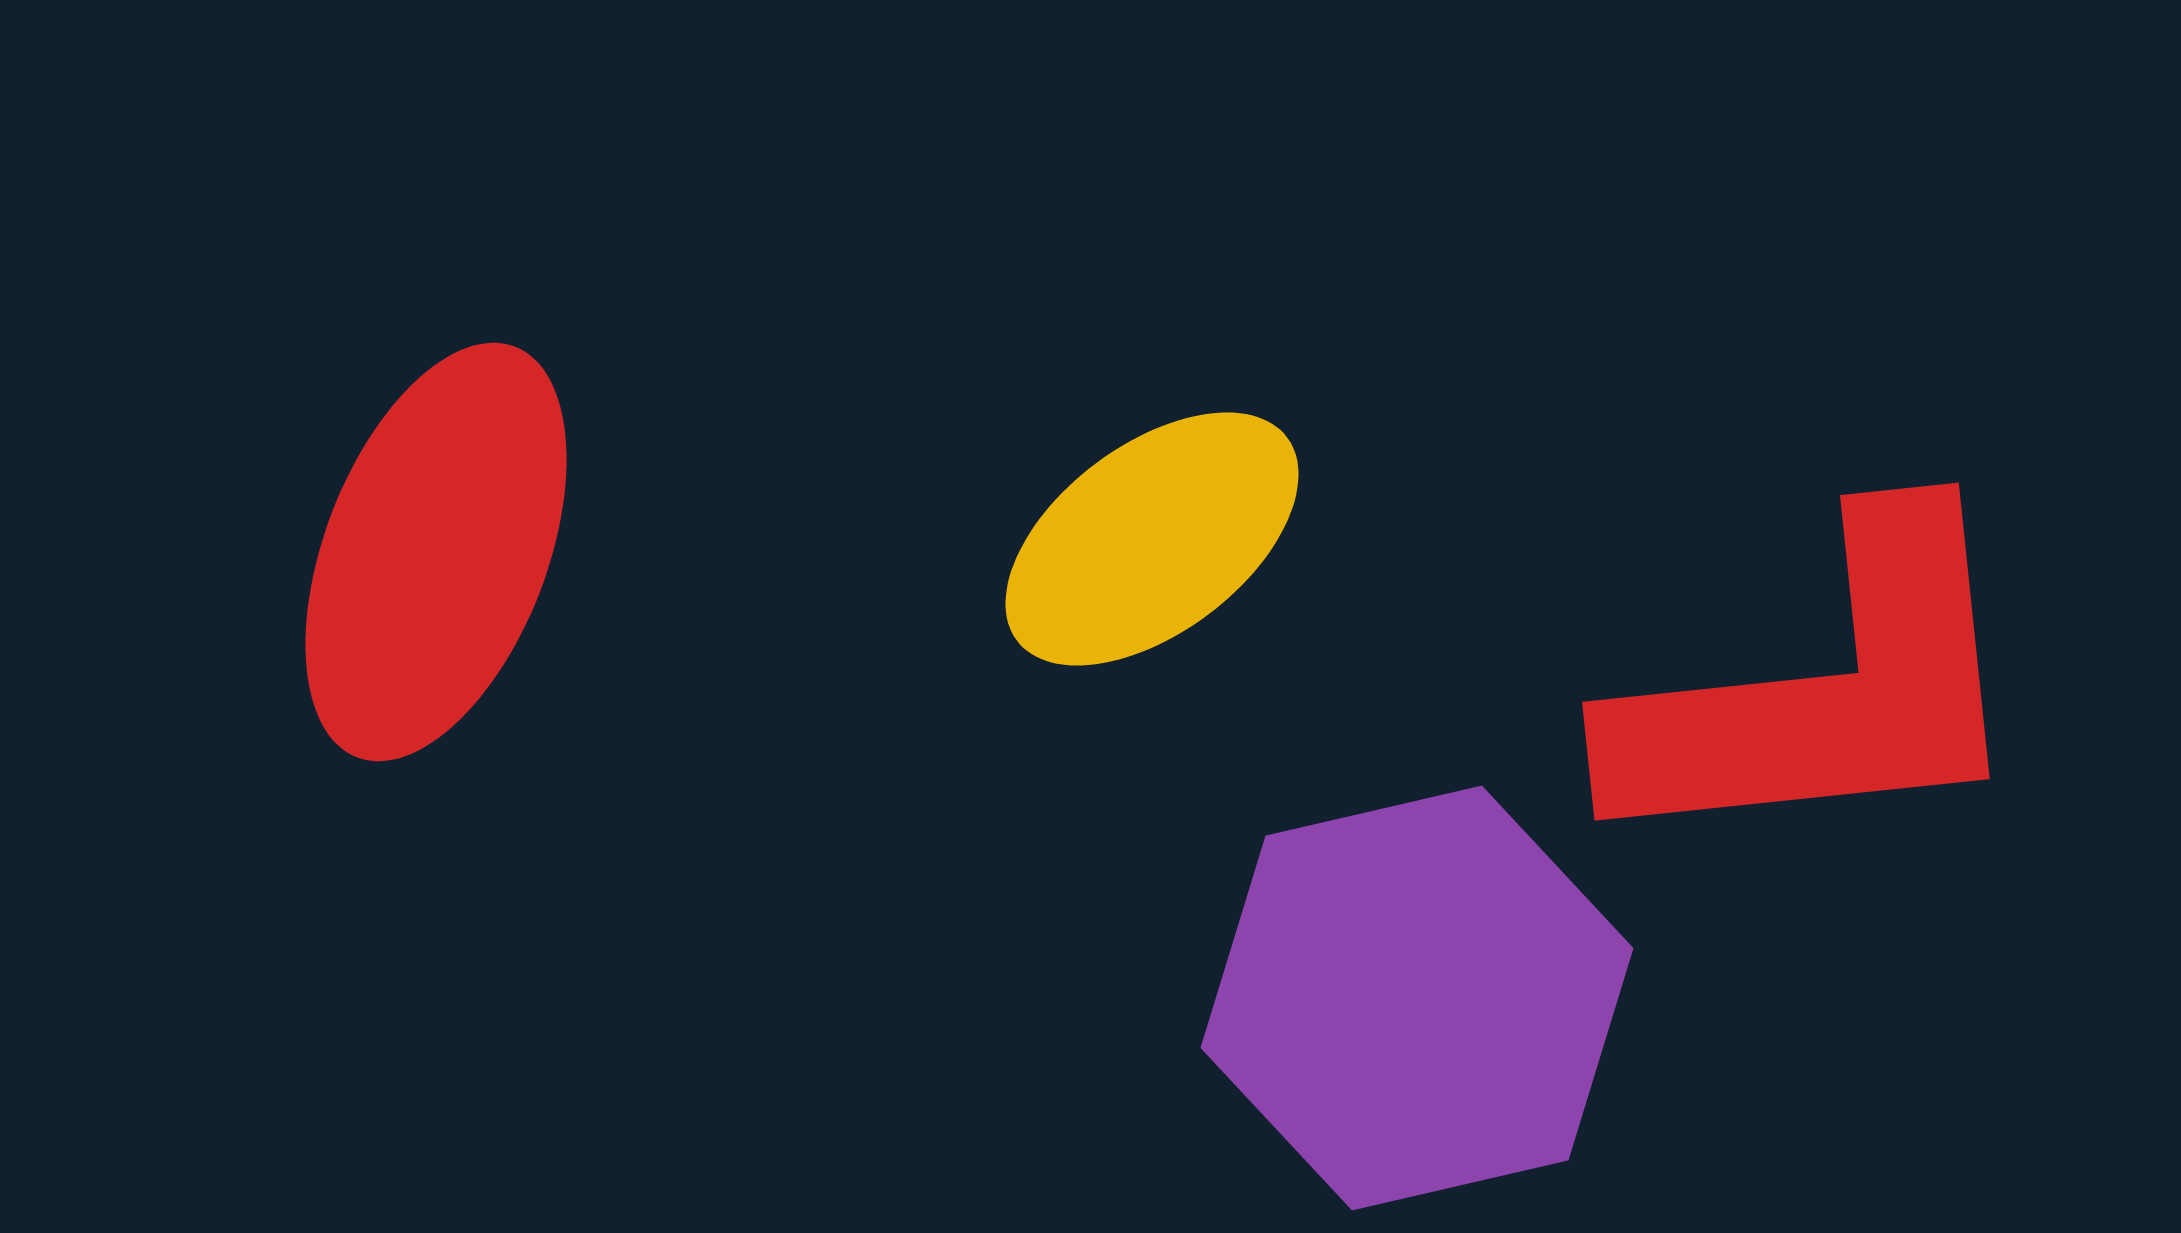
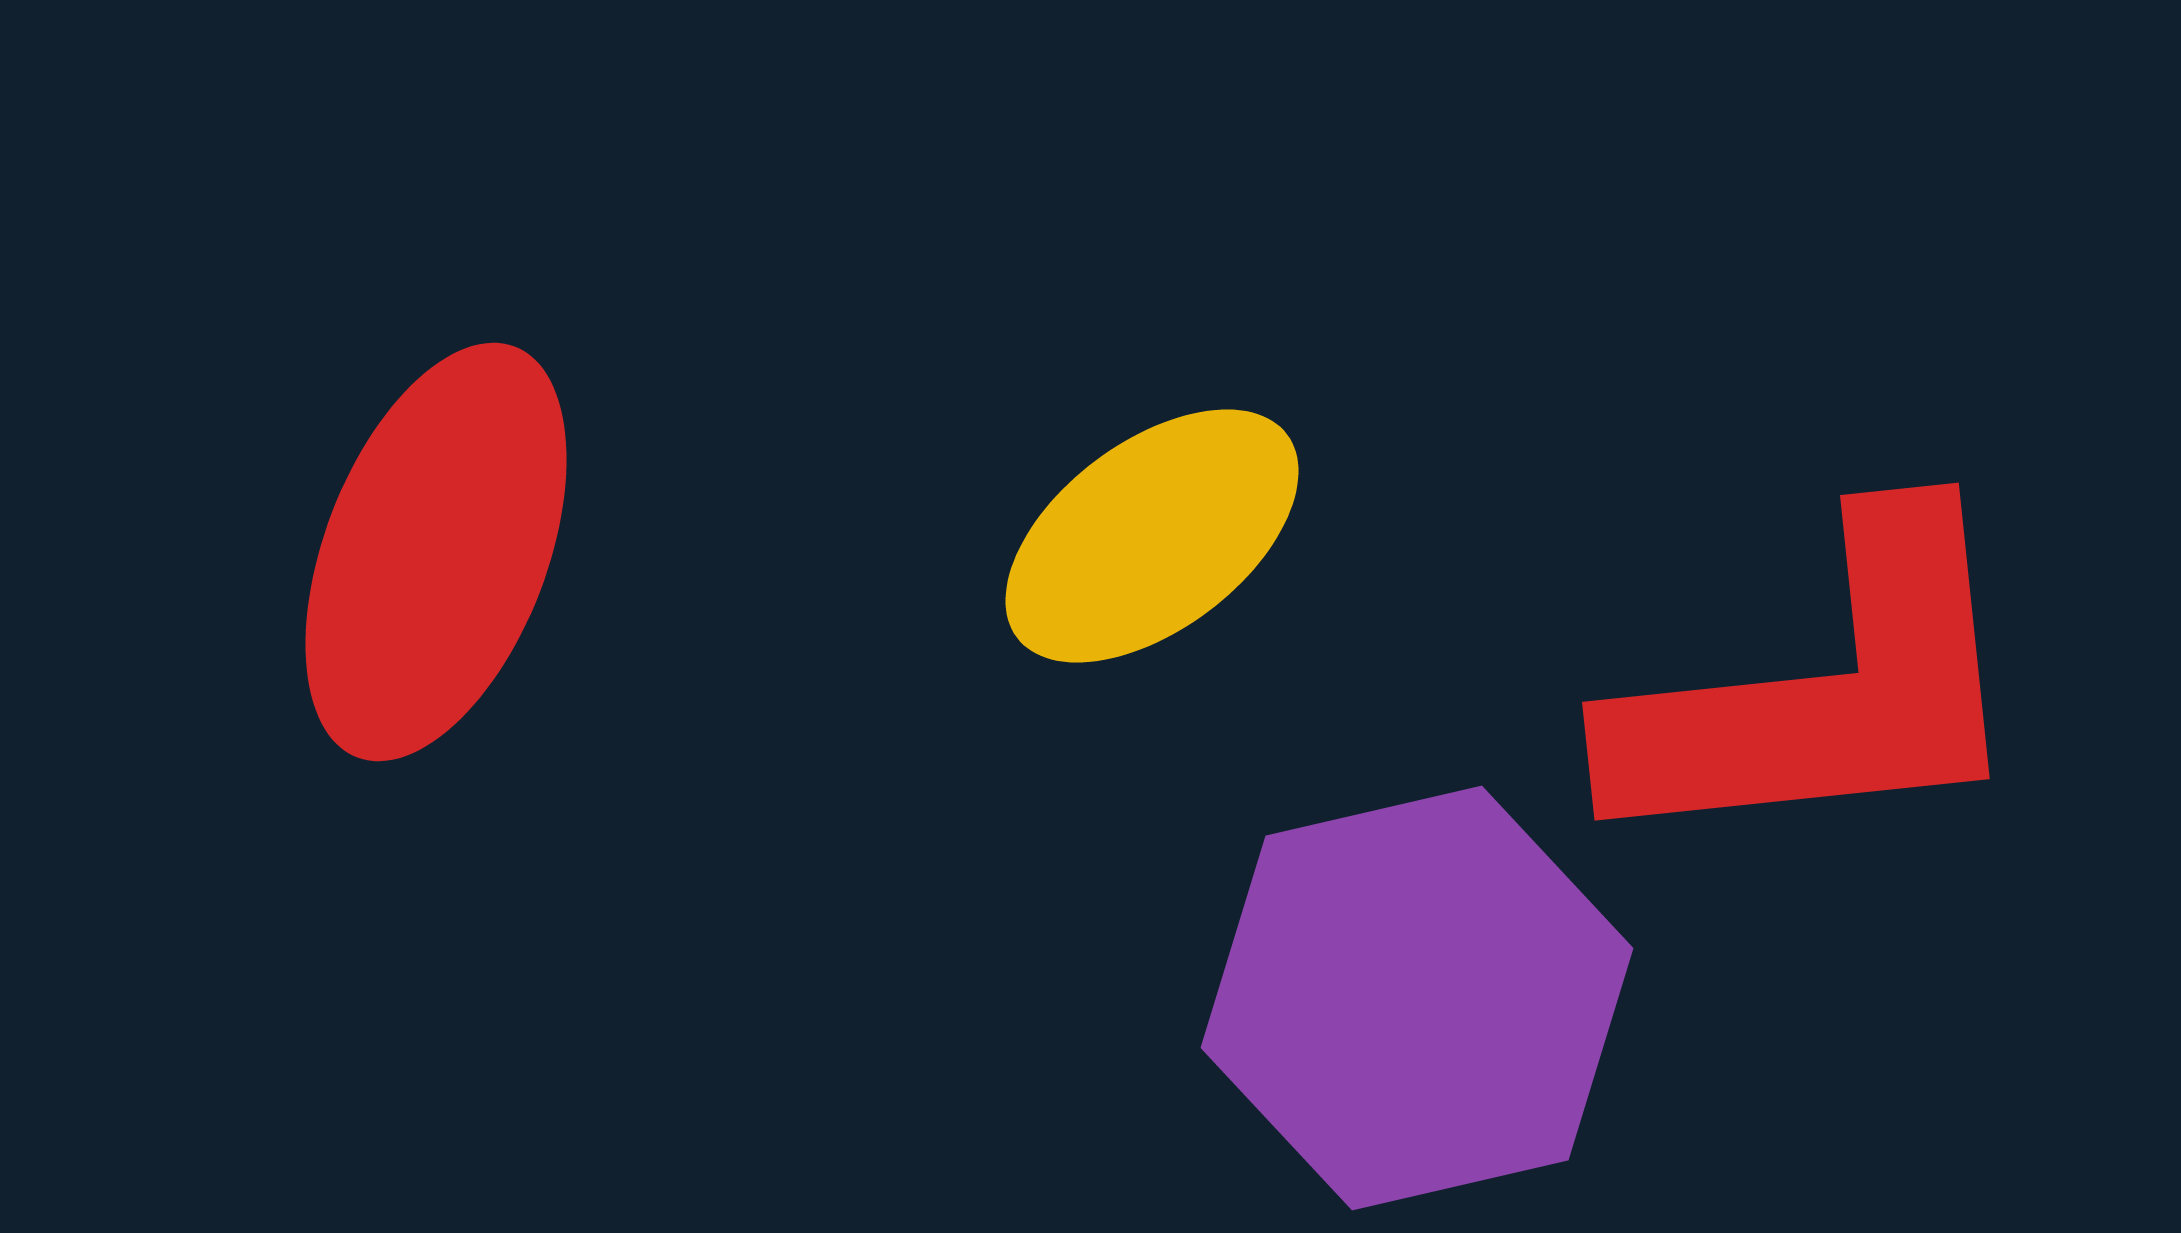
yellow ellipse: moved 3 px up
